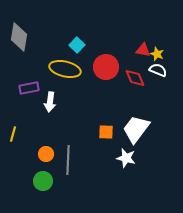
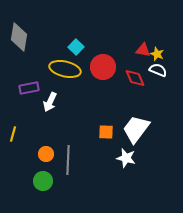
cyan square: moved 1 px left, 2 px down
red circle: moved 3 px left
white arrow: rotated 18 degrees clockwise
